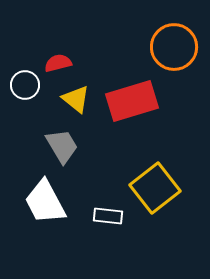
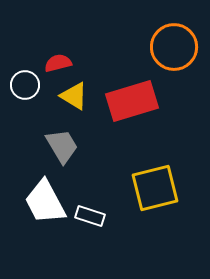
yellow triangle: moved 2 px left, 3 px up; rotated 8 degrees counterclockwise
yellow square: rotated 24 degrees clockwise
white rectangle: moved 18 px left; rotated 12 degrees clockwise
